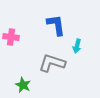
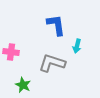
pink cross: moved 15 px down
